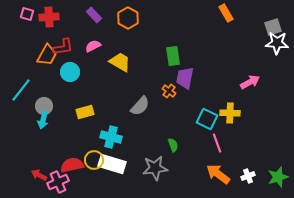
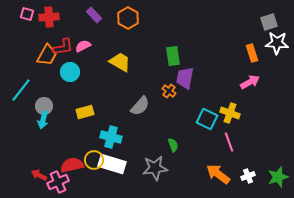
orange rectangle: moved 26 px right, 40 px down; rotated 12 degrees clockwise
gray square: moved 4 px left, 5 px up
pink semicircle: moved 10 px left
yellow cross: rotated 18 degrees clockwise
pink line: moved 12 px right, 1 px up
